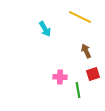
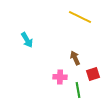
cyan arrow: moved 18 px left, 11 px down
brown arrow: moved 11 px left, 7 px down
